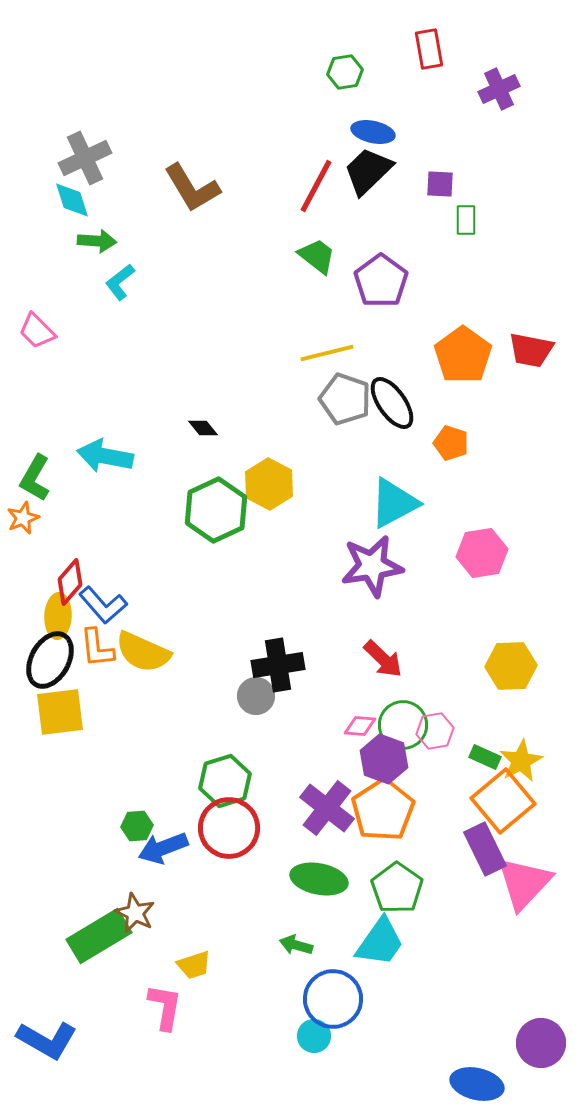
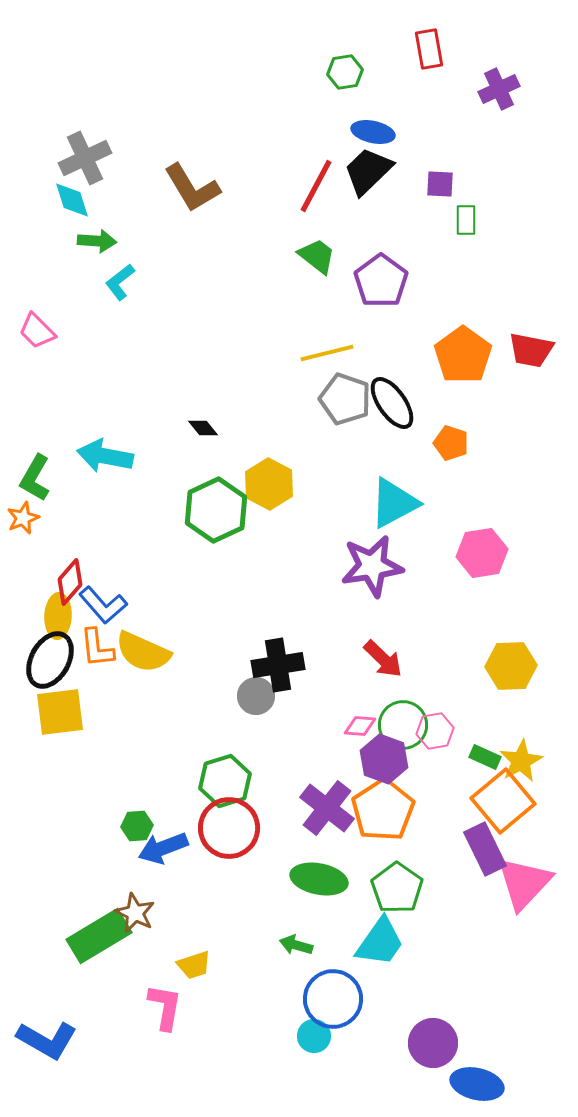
purple circle at (541, 1043): moved 108 px left
